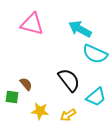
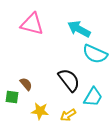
cyan arrow: moved 1 px left
cyan trapezoid: moved 3 px left; rotated 20 degrees counterclockwise
